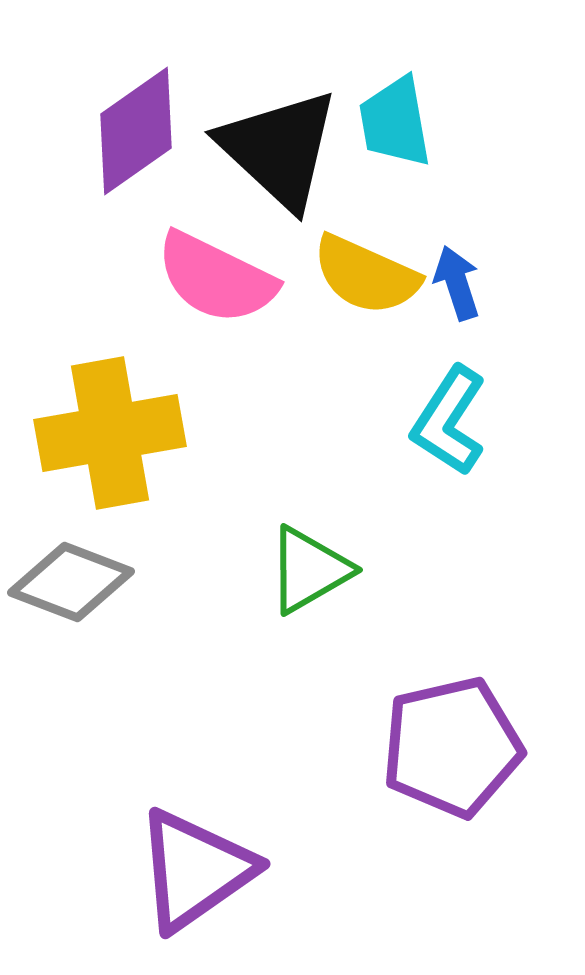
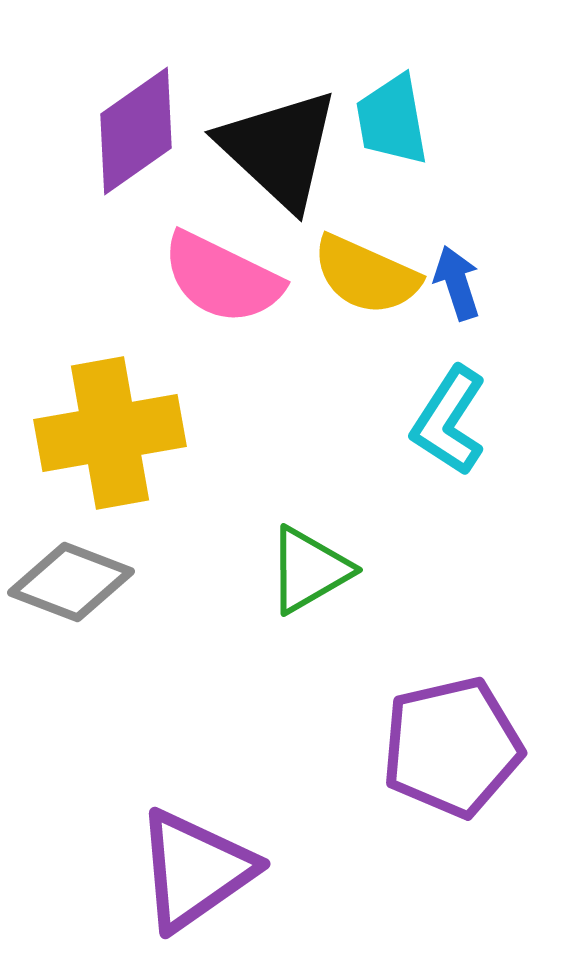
cyan trapezoid: moved 3 px left, 2 px up
pink semicircle: moved 6 px right
